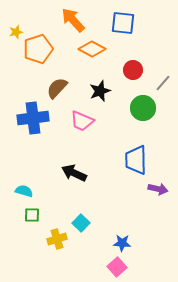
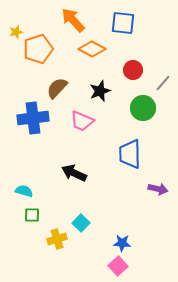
blue trapezoid: moved 6 px left, 6 px up
pink square: moved 1 px right, 1 px up
